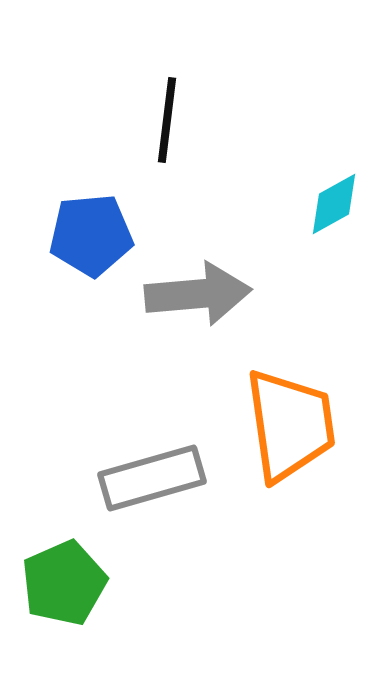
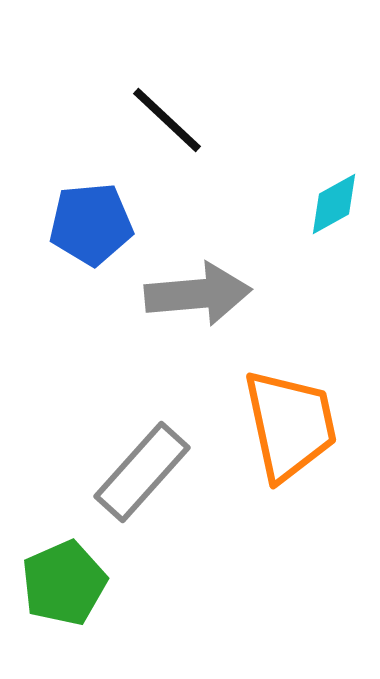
black line: rotated 54 degrees counterclockwise
blue pentagon: moved 11 px up
orange trapezoid: rotated 4 degrees counterclockwise
gray rectangle: moved 10 px left, 6 px up; rotated 32 degrees counterclockwise
